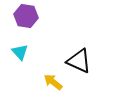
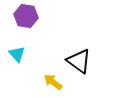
cyan triangle: moved 3 px left, 2 px down
black triangle: rotated 12 degrees clockwise
